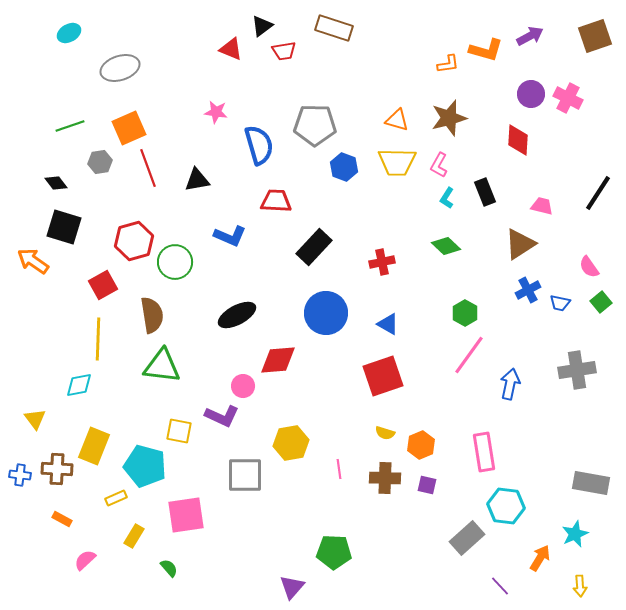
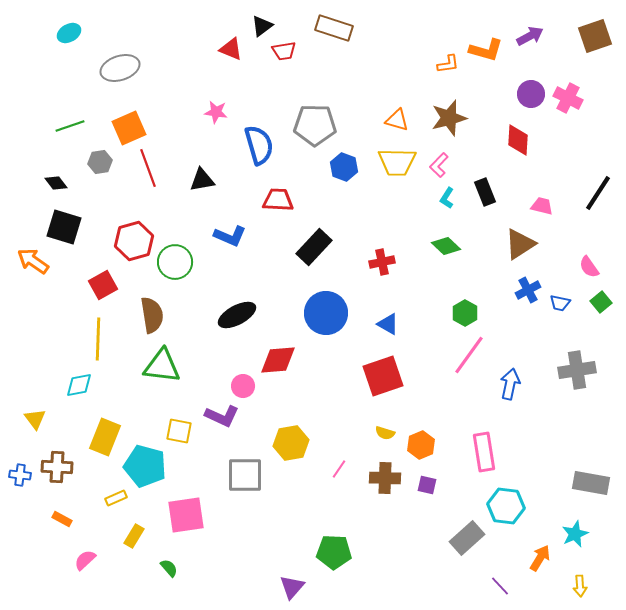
pink L-shape at (439, 165): rotated 15 degrees clockwise
black triangle at (197, 180): moved 5 px right
red trapezoid at (276, 201): moved 2 px right, 1 px up
yellow rectangle at (94, 446): moved 11 px right, 9 px up
brown cross at (57, 469): moved 2 px up
pink line at (339, 469): rotated 42 degrees clockwise
